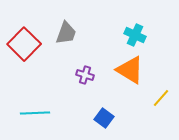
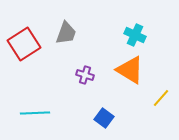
red square: rotated 12 degrees clockwise
